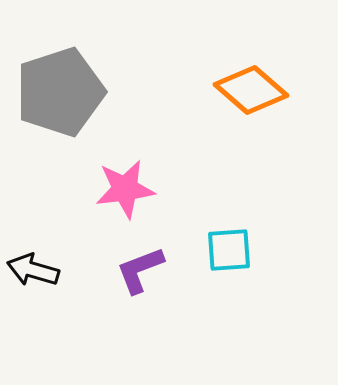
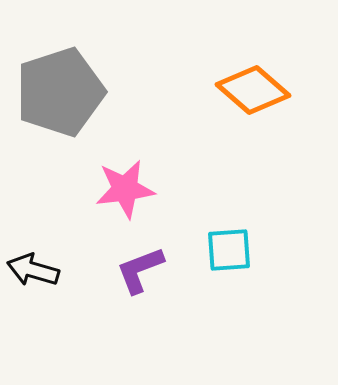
orange diamond: moved 2 px right
